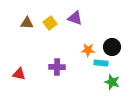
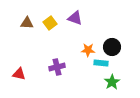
purple cross: rotated 14 degrees counterclockwise
green star: rotated 21 degrees clockwise
